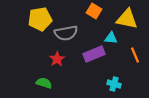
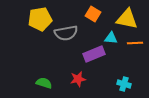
orange square: moved 1 px left, 3 px down
orange line: moved 12 px up; rotated 70 degrees counterclockwise
red star: moved 21 px right, 20 px down; rotated 21 degrees clockwise
cyan cross: moved 10 px right
